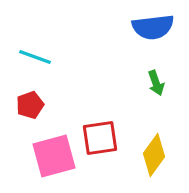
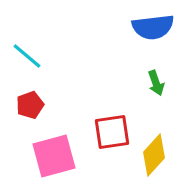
cyan line: moved 8 px left, 1 px up; rotated 20 degrees clockwise
red square: moved 12 px right, 6 px up
yellow diamond: rotated 6 degrees clockwise
